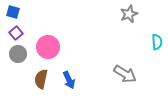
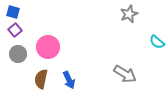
purple square: moved 1 px left, 3 px up
cyan semicircle: rotated 133 degrees clockwise
